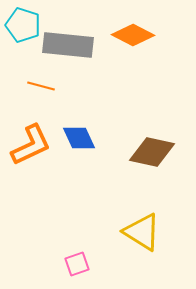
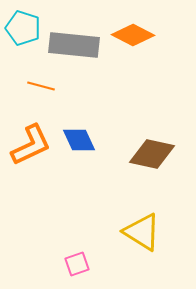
cyan pentagon: moved 3 px down
gray rectangle: moved 6 px right
blue diamond: moved 2 px down
brown diamond: moved 2 px down
